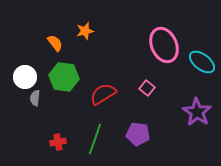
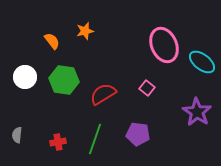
orange semicircle: moved 3 px left, 2 px up
green hexagon: moved 3 px down
gray semicircle: moved 18 px left, 37 px down
